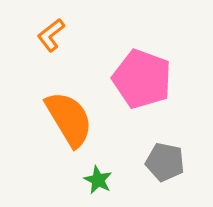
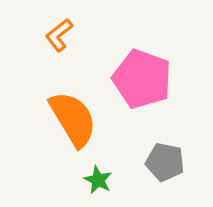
orange L-shape: moved 8 px right
orange semicircle: moved 4 px right
